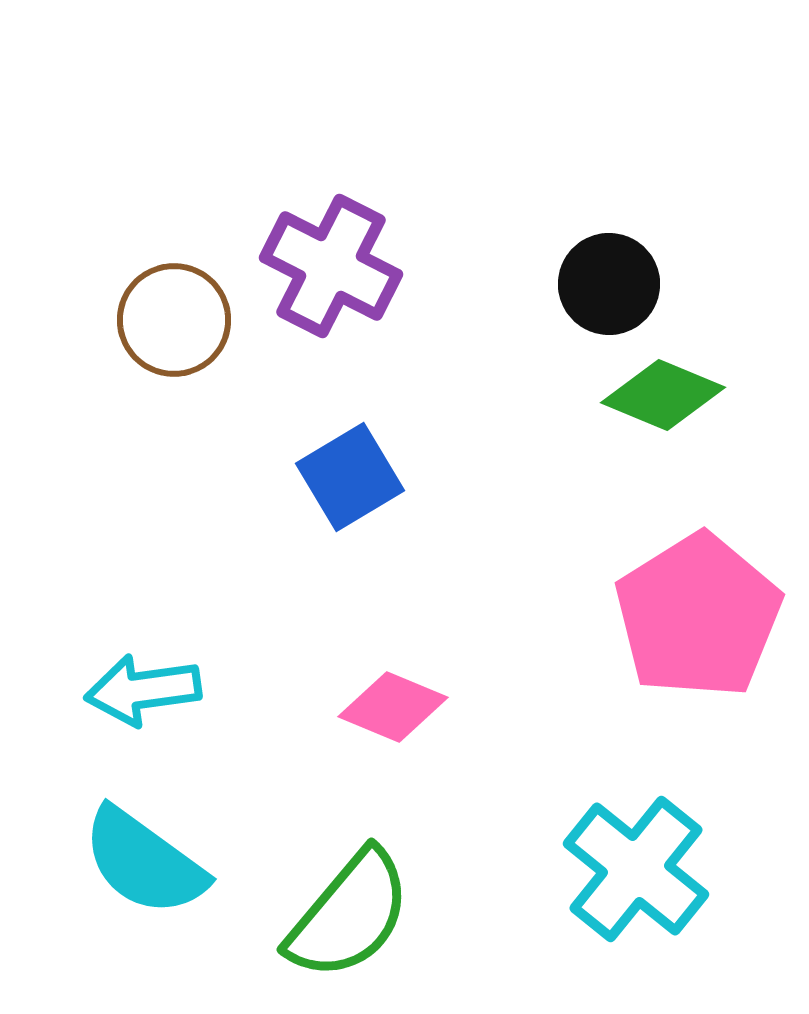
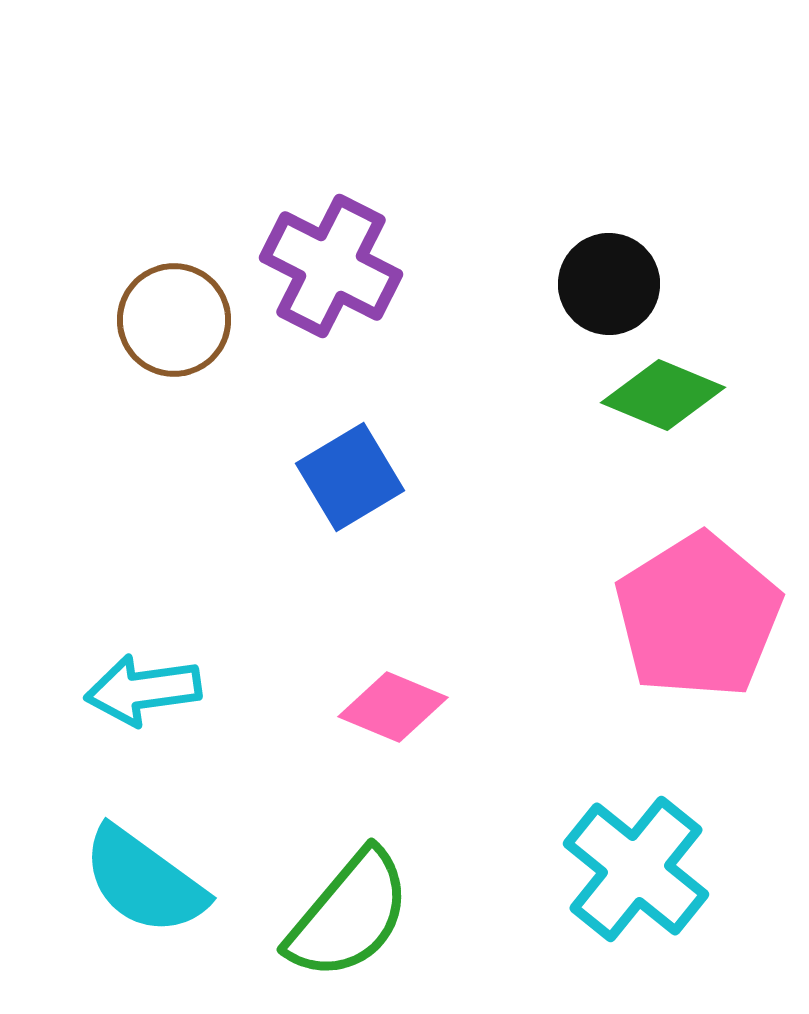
cyan semicircle: moved 19 px down
